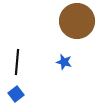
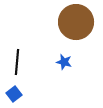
brown circle: moved 1 px left, 1 px down
blue square: moved 2 px left
